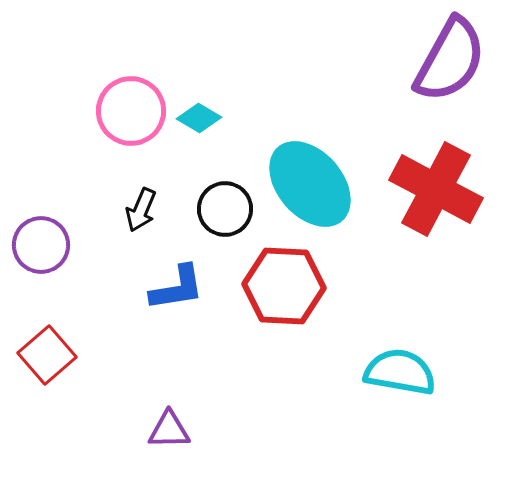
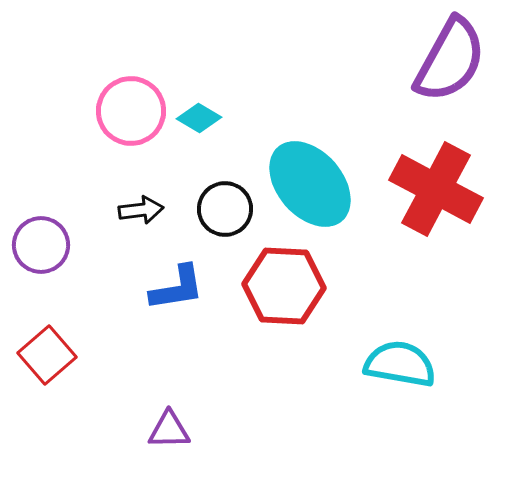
black arrow: rotated 120 degrees counterclockwise
cyan semicircle: moved 8 px up
